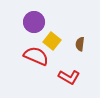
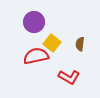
yellow square: moved 2 px down
red semicircle: rotated 35 degrees counterclockwise
